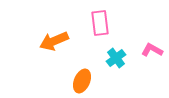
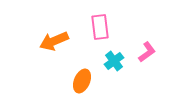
pink rectangle: moved 4 px down
pink L-shape: moved 5 px left, 2 px down; rotated 115 degrees clockwise
cyan cross: moved 2 px left, 3 px down
